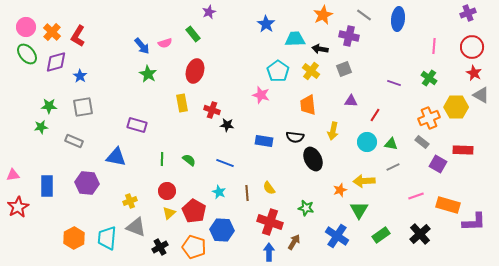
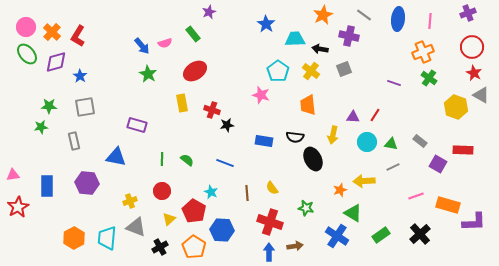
pink line at (434, 46): moved 4 px left, 25 px up
red ellipse at (195, 71): rotated 40 degrees clockwise
purple triangle at (351, 101): moved 2 px right, 16 px down
gray square at (83, 107): moved 2 px right
yellow hexagon at (456, 107): rotated 20 degrees clockwise
orange cross at (429, 118): moved 6 px left, 66 px up
black star at (227, 125): rotated 16 degrees counterclockwise
yellow arrow at (333, 131): moved 4 px down
gray rectangle at (74, 141): rotated 54 degrees clockwise
gray rectangle at (422, 142): moved 2 px left, 1 px up
green semicircle at (189, 160): moved 2 px left
yellow semicircle at (269, 188): moved 3 px right
red circle at (167, 191): moved 5 px left
cyan star at (219, 192): moved 8 px left
green triangle at (359, 210): moved 6 px left, 3 px down; rotated 30 degrees counterclockwise
yellow triangle at (169, 213): moved 6 px down
brown arrow at (294, 242): moved 1 px right, 4 px down; rotated 49 degrees clockwise
orange pentagon at (194, 247): rotated 15 degrees clockwise
